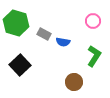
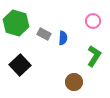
blue semicircle: moved 4 px up; rotated 96 degrees counterclockwise
